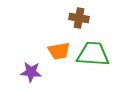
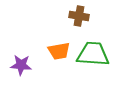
brown cross: moved 2 px up
purple star: moved 10 px left, 7 px up
